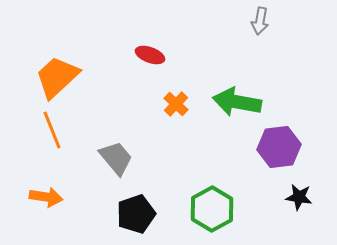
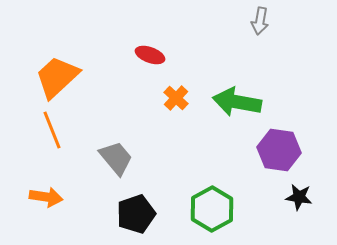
orange cross: moved 6 px up
purple hexagon: moved 3 px down; rotated 15 degrees clockwise
